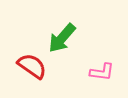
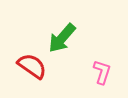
pink L-shape: rotated 80 degrees counterclockwise
